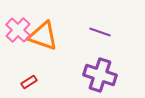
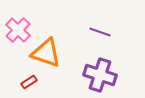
orange triangle: moved 3 px right, 17 px down
